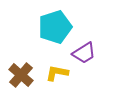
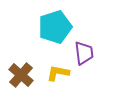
purple trapezoid: rotated 65 degrees counterclockwise
yellow L-shape: moved 1 px right
